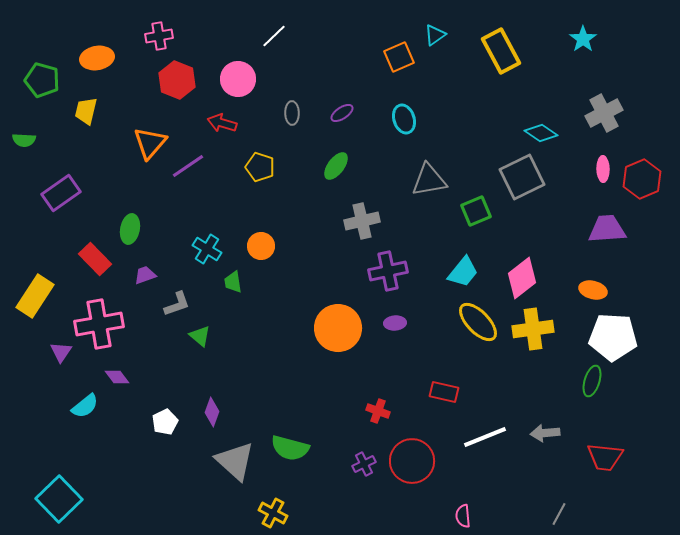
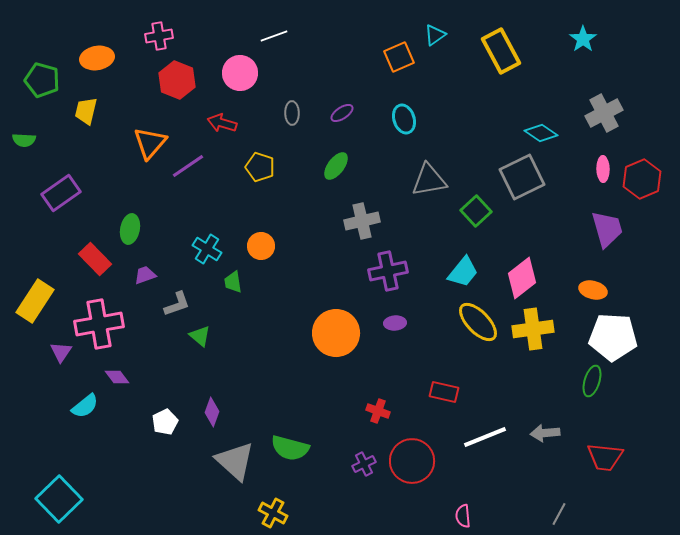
white line at (274, 36): rotated 24 degrees clockwise
pink circle at (238, 79): moved 2 px right, 6 px up
green square at (476, 211): rotated 20 degrees counterclockwise
purple trapezoid at (607, 229): rotated 78 degrees clockwise
yellow rectangle at (35, 296): moved 5 px down
orange circle at (338, 328): moved 2 px left, 5 px down
